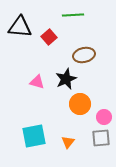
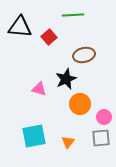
pink triangle: moved 2 px right, 7 px down
